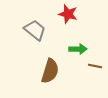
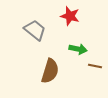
red star: moved 2 px right, 2 px down
green arrow: rotated 12 degrees clockwise
